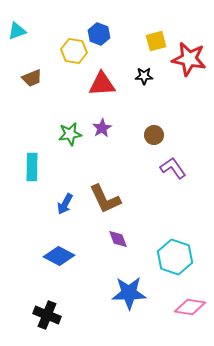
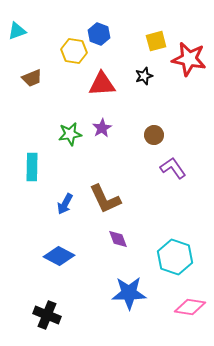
black star: rotated 18 degrees counterclockwise
